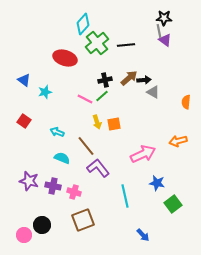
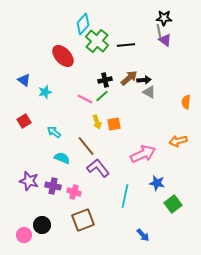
green cross: moved 2 px up; rotated 10 degrees counterclockwise
red ellipse: moved 2 px left, 2 px up; rotated 30 degrees clockwise
gray triangle: moved 4 px left
red square: rotated 24 degrees clockwise
cyan arrow: moved 3 px left; rotated 16 degrees clockwise
cyan line: rotated 25 degrees clockwise
